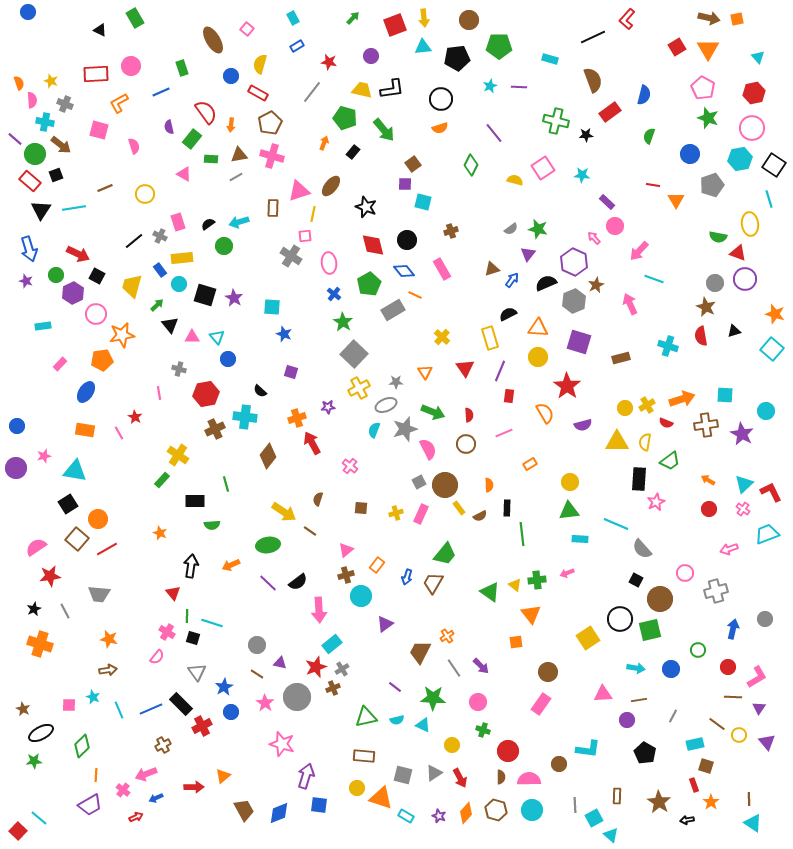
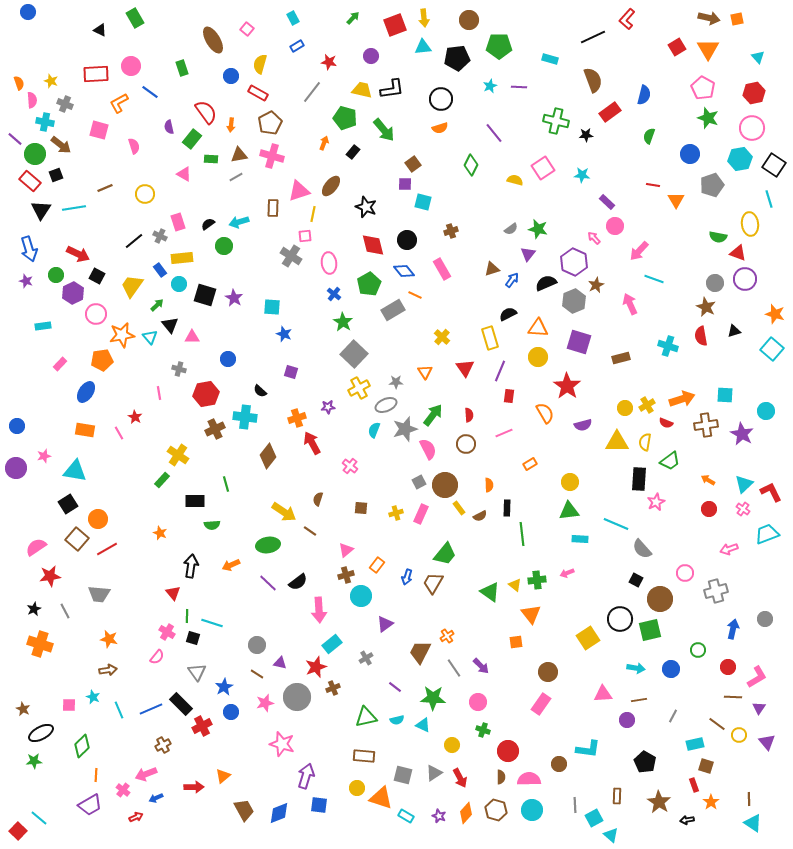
blue line at (161, 92): moved 11 px left; rotated 60 degrees clockwise
yellow trapezoid at (132, 286): rotated 20 degrees clockwise
cyan triangle at (217, 337): moved 67 px left
green arrow at (433, 412): moved 3 px down; rotated 75 degrees counterclockwise
gray cross at (342, 669): moved 24 px right, 11 px up
pink star at (265, 703): rotated 24 degrees clockwise
black pentagon at (645, 753): moved 9 px down
